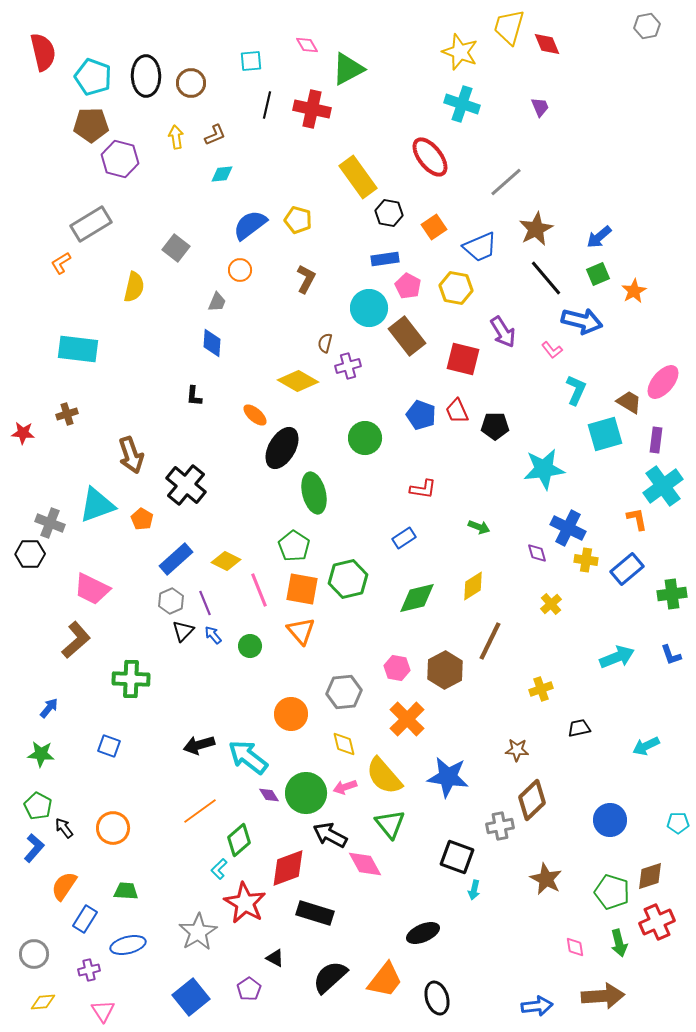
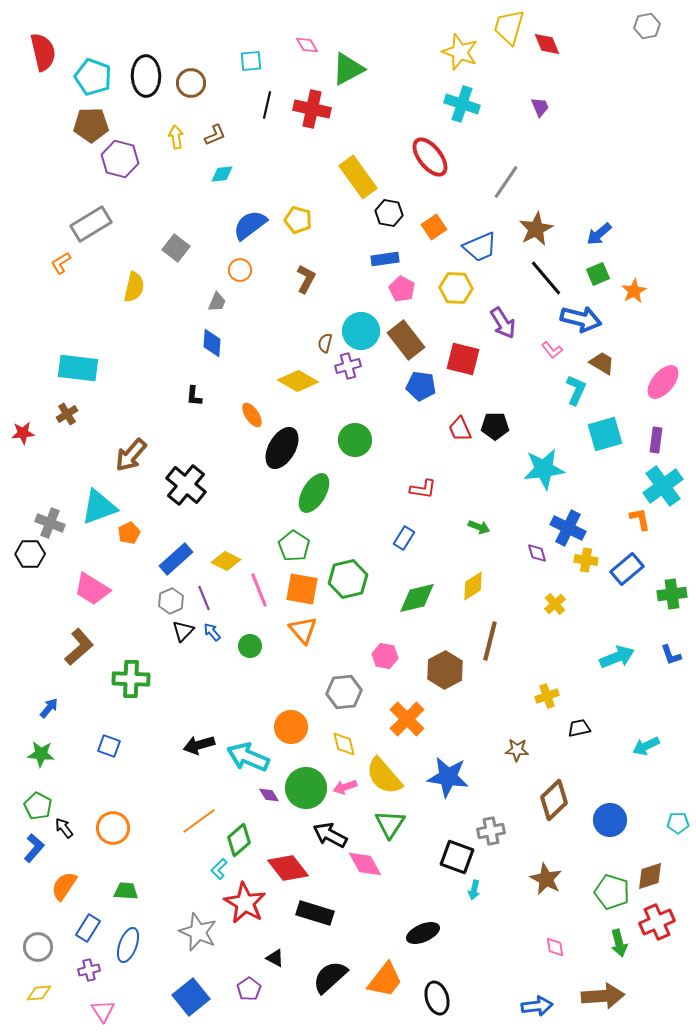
gray line at (506, 182): rotated 15 degrees counterclockwise
blue arrow at (599, 237): moved 3 px up
pink pentagon at (408, 286): moved 6 px left, 3 px down
yellow hexagon at (456, 288): rotated 8 degrees counterclockwise
cyan circle at (369, 308): moved 8 px left, 23 px down
blue arrow at (582, 321): moved 1 px left, 2 px up
purple arrow at (503, 332): moved 9 px up
brown rectangle at (407, 336): moved 1 px left, 4 px down
cyan rectangle at (78, 349): moved 19 px down
brown trapezoid at (629, 402): moved 27 px left, 39 px up
red trapezoid at (457, 411): moved 3 px right, 18 px down
brown cross at (67, 414): rotated 15 degrees counterclockwise
orange ellipse at (255, 415): moved 3 px left; rotated 15 degrees clockwise
blue pentagon at (421, 415): moved 29 px up; rotated 12 degrees counterclockwise
red star at (23, 433): rotated 10 degrees counterclockwise
green circle at (365, 438): moved 10 px left, 2 px down
brown arrow at (131, 455): rotated 60 degrees clockwise
green ellipse at (314, 493): rotated 45 degrees clockwise
cyan triangle at (97, 505): moved 2 px right, 2 px down
orange pentagon at (142, 519): moved 13 px left, 14 px down; rotated 15 degrees clockwise
orange L-shape at (637, 519): moved 3 px right
blue rectangle at (404, 538): rotated 25 degrees counterclockwise
pink trapezoid at (92, 589): rotated 6 degrees clockwise
purple line at (205, 603): moved 1 px left, 5 px up
yellow cross at (551, 604): moved 4 px right
orange triangle at (301, 631): moved 2 px right, 1 px up
blue arrow at (213, 635): moved 1 px left, 3 px up
brown L-shape at (76, 640): moved 3 px right, 7 px down
brown line at (490, 641): rotated 12 degrees counterclockwise
pink hexagon at (397, 668): moved 12 px left, 12 px up
yellow cross at (541, 689): moved 6 px right, 7 px down
orange circle at (291, 714): moved 13 px down
cyan arrow at (248, 757): rotated 15 degrees counterclockwise
green circle at (306, 793): moved 5 px up
brown diamond at (532, 800): moved 22 px right
orange line at (200, 811): moved 1 px left, 10 px down
green triangle at (390, 824): rotated 12 degrees clockwise
gray cross at (500, 826): moved 9 px left, 5 px down
red diamond at (288, 868): rotated 72 degrees clockwise
blue rectangle at (85, 919): moved 3 px right, 9 px down
gray star at (198, 932): rotated 18 degrees counterclockwise
blue ellipse at (128, 945): rotated 56 degrees counterclockwise
pink diamond at (575, 947): moved 20 px left
gray circle at (34, 954): moved 4 px right, 7 px up
yellow diamond at (43, 1002): moved 4 px left, 9 px up
